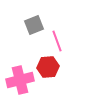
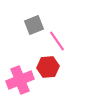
pink line: rotated 15 degrees counterclockwise
pink cross: rotated 8 degrees counterclockwise
